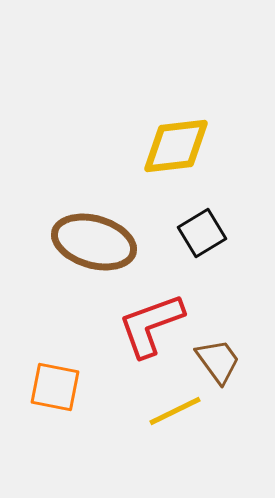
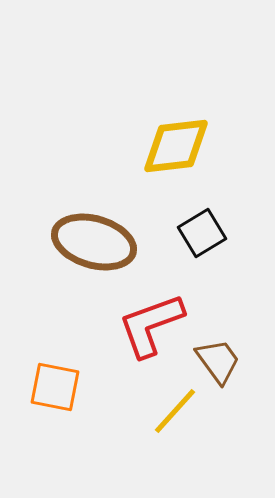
yellow line: rotated 22 degrees counterclockwise
